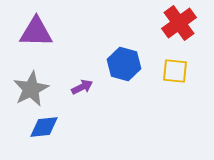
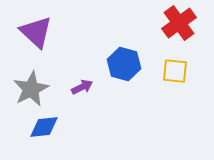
purple triangle: rotated 42 degrees clockwise
